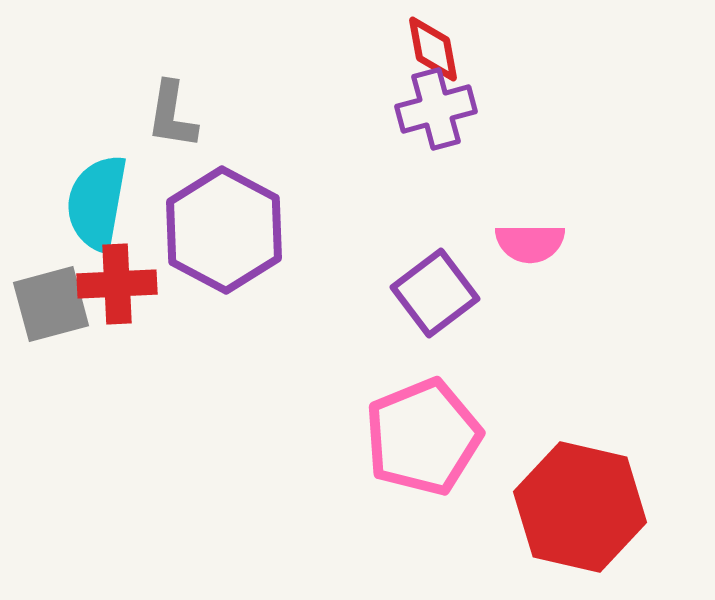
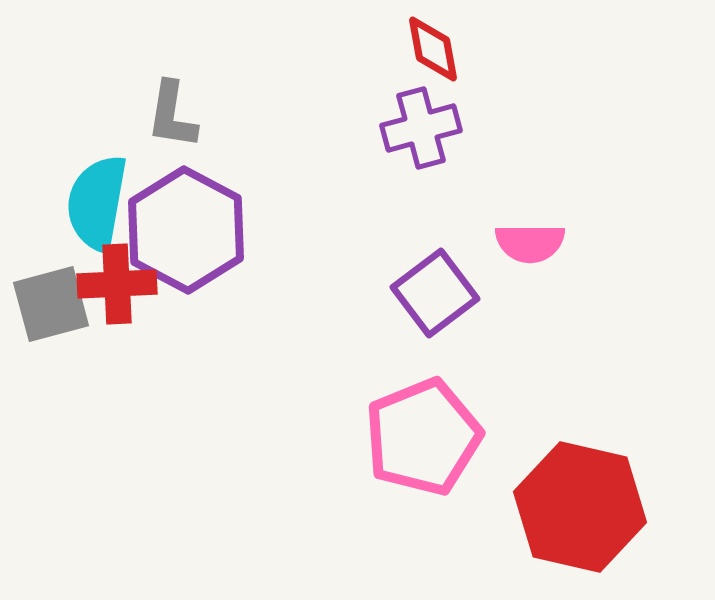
purple cross: moved 15 px left, 19 px down
purple hexagon: moved 38 px left
